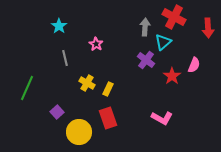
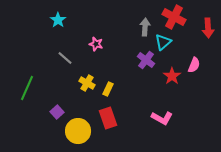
cyan star: moved 1 px left, 6 px up
pink star: rotated 16 degrees counterclockwise
gray line: rotated 35 degrees counterclockwise
yellow circle: moved 1 px left, 1 px up
